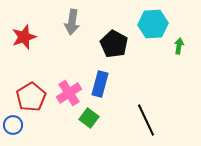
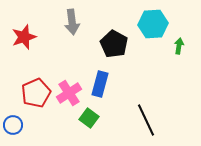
gray arrow: rotated 15 degrees counterclockwise
red pentagon: moved 5 px right, 4 px up; rotated 8 degrees clockwise
